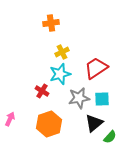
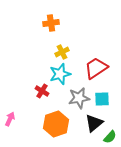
orange hexagon: moved 7 px right
